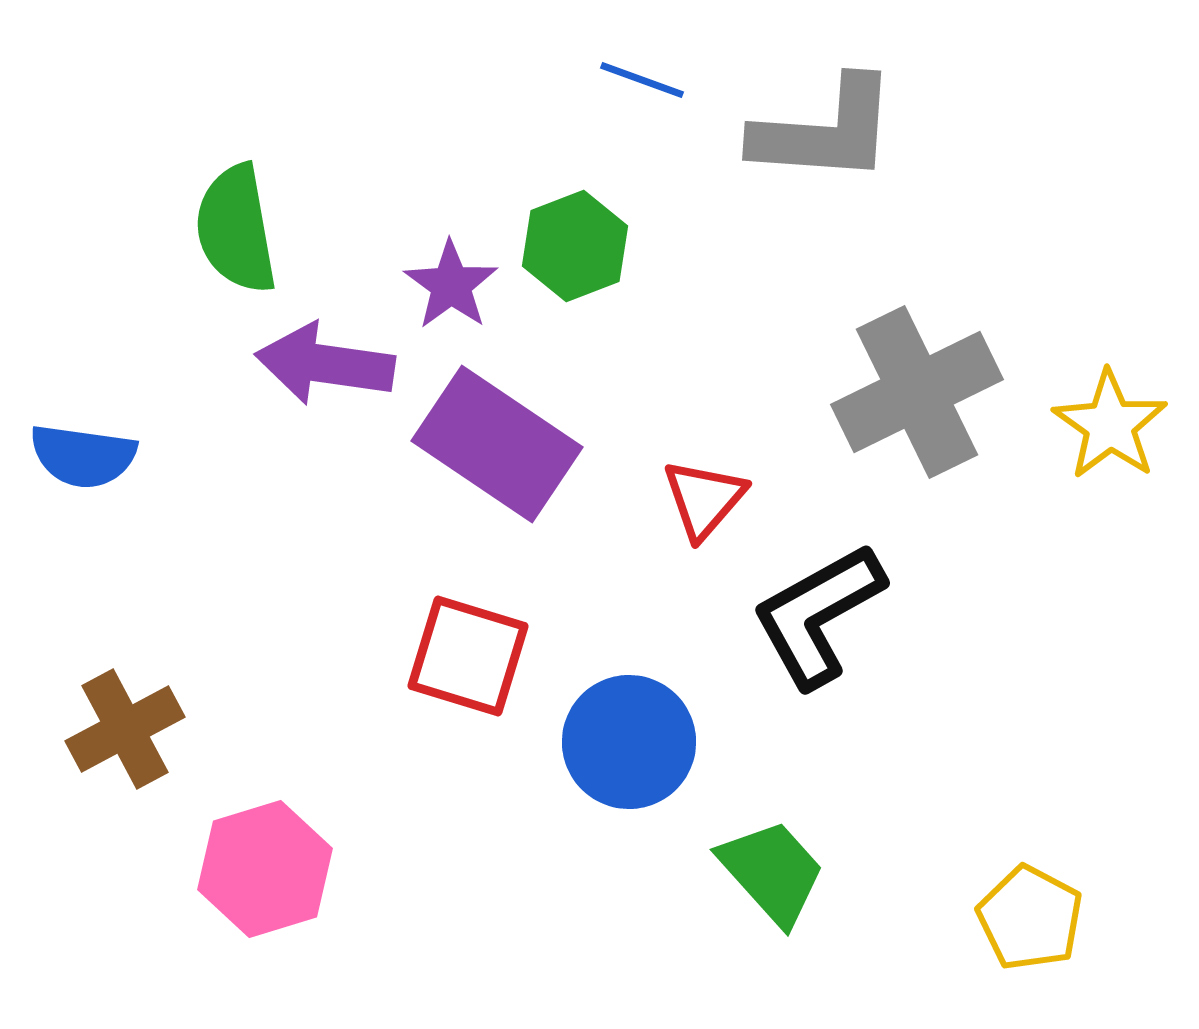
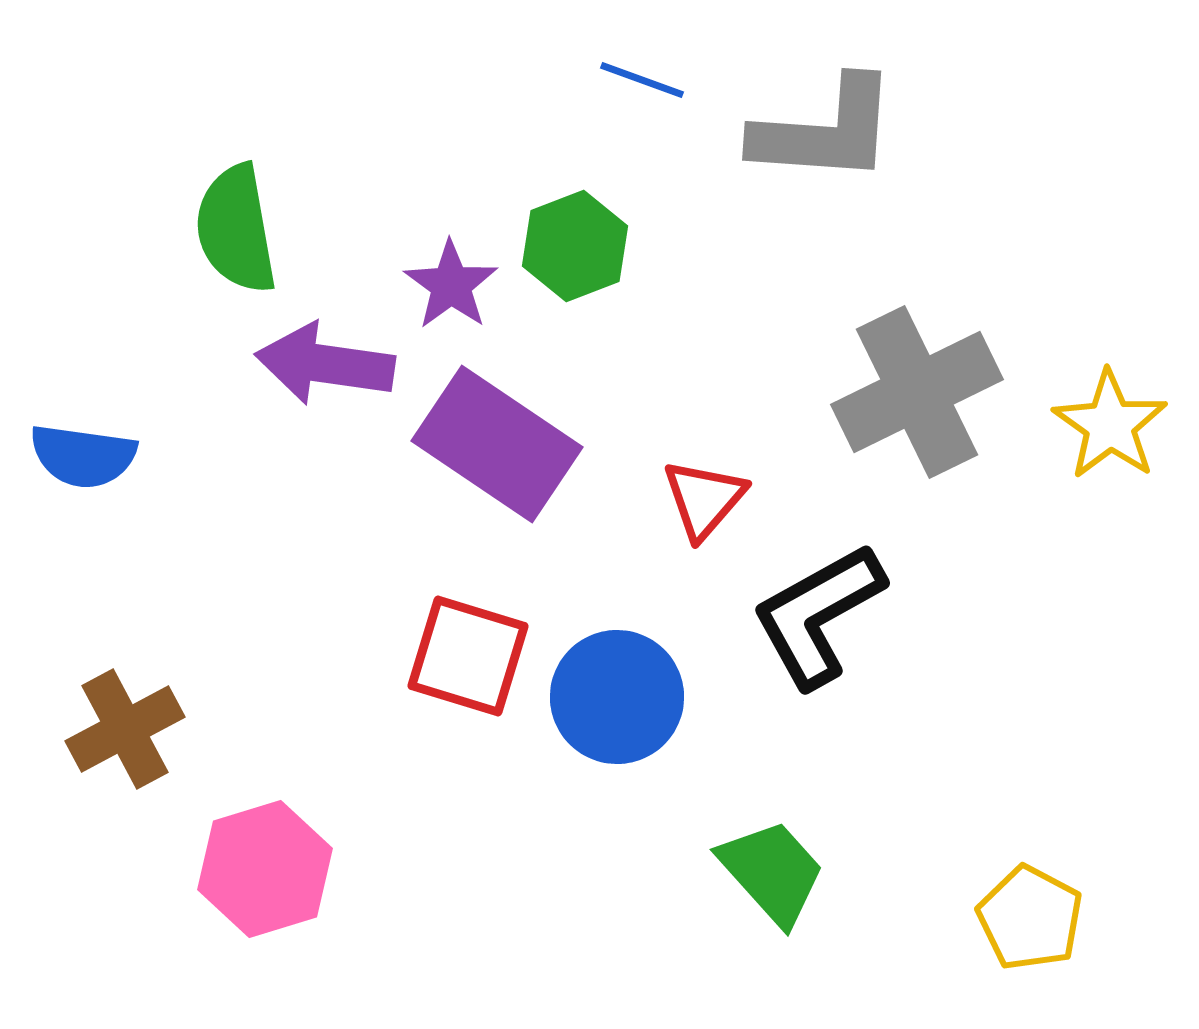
blue circle: moved 12 px left, 45 px up
